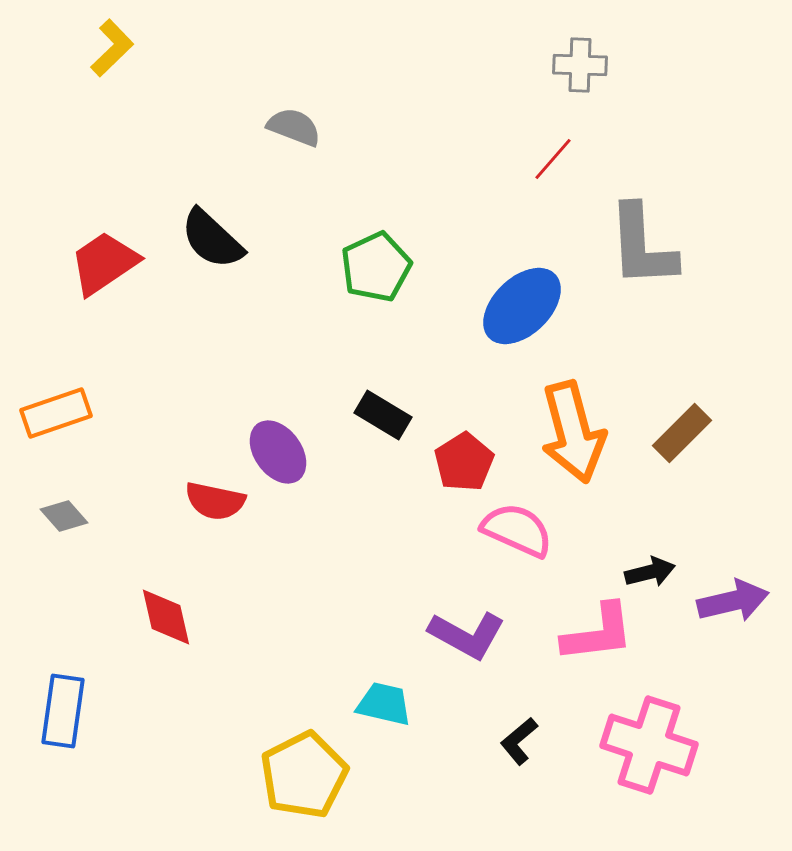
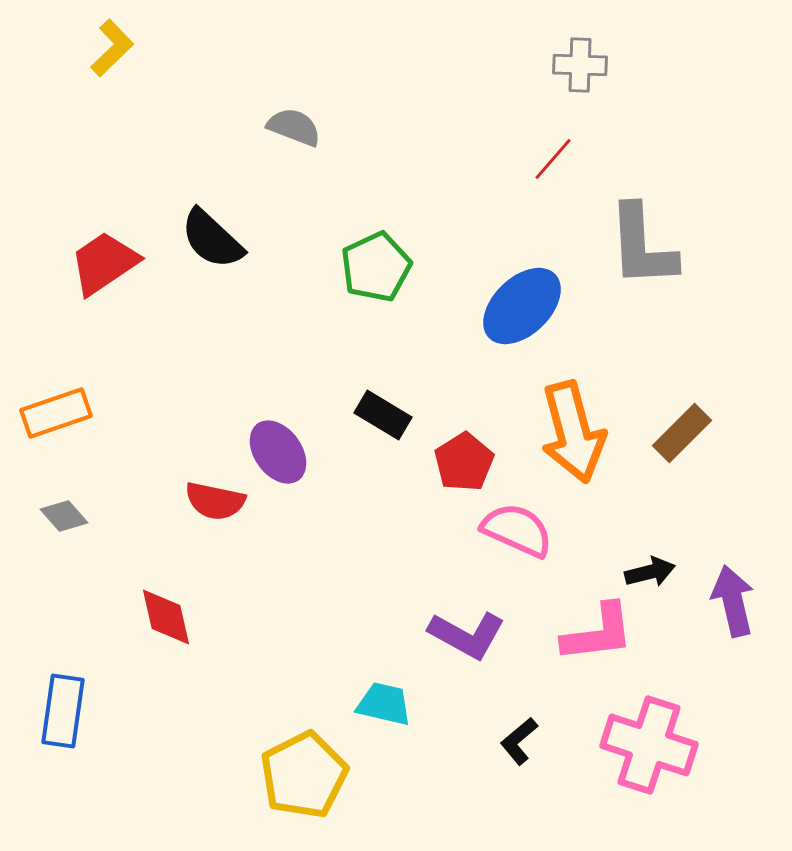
purple arrow: rotated 90 degrees counterclockwise
